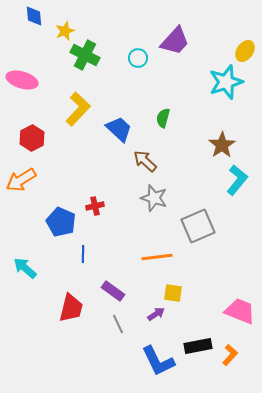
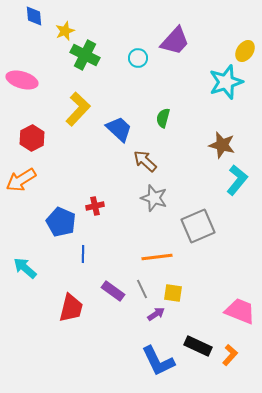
brown star: rotated 24 degrees counterclockwise
gray line: moved 24 px right, 35 px up
black rectangle: rotated 36 degrees clockwise
